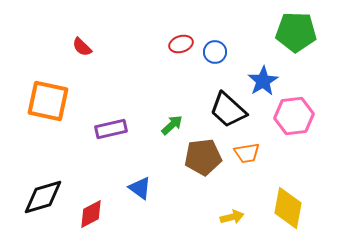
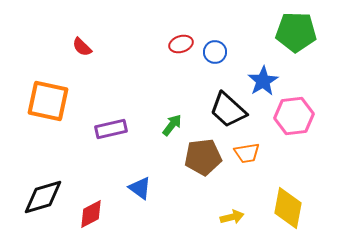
green arrow: rotated 10 degrees counterclockwise
